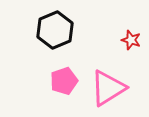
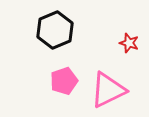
red star: moved 2 px left, 3 px down
pink triangle: moved 2 px down; rotated 6 degrees clockwise
